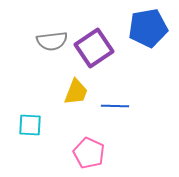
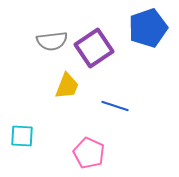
blue pentagon: rotated 9 degrees counterclockwise
yellow trapezoid: moved 9 px left, 6 px up
blue line: rotated 16 degrees clockwise
cyan square: moved 8 px left, 11 px down
